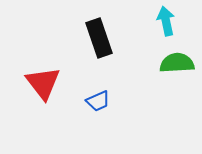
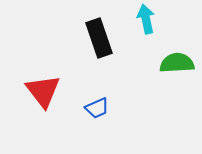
cyan arrow: moved 20 px left, 2 px up
red triangle: moved 8 px down
blue trapezoid: moved 1 px left, 7 px down
